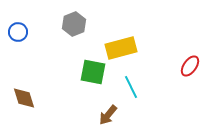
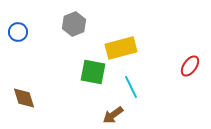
brown arrow: moved 5 px right; rotated 15 degrees clockwise
